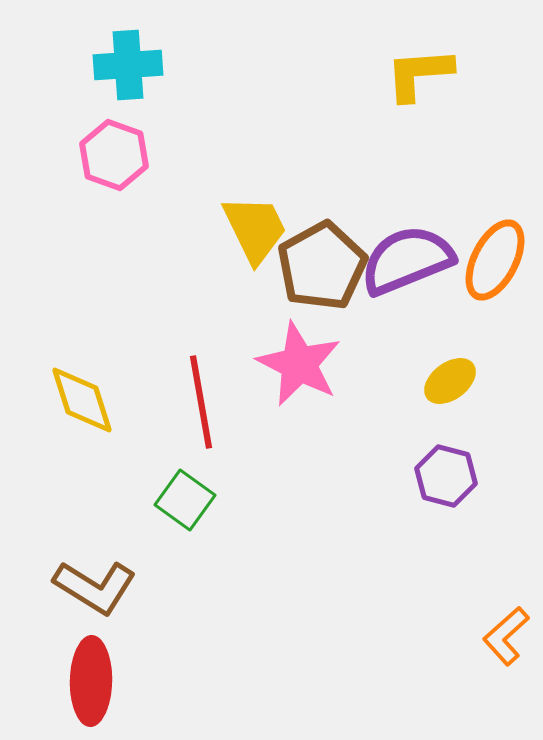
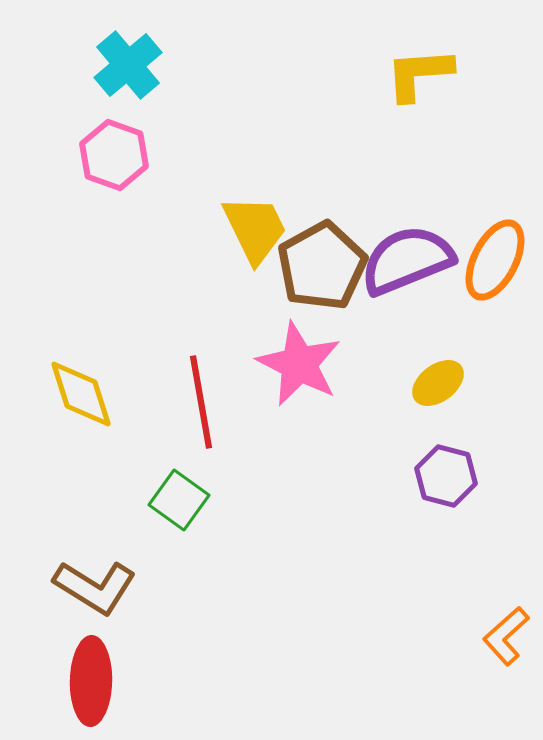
cyan cross: rotated 36 degrees counterclockwise
yellow ellipse: moved 12 px left, 2 px down
yellow diamond: moved 1 px left, 6 px up
green square: moved 6 px left
